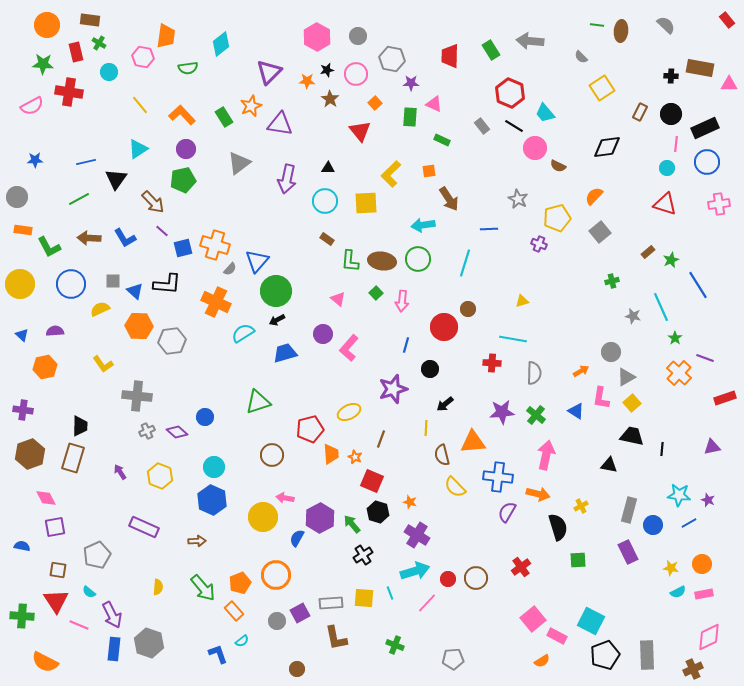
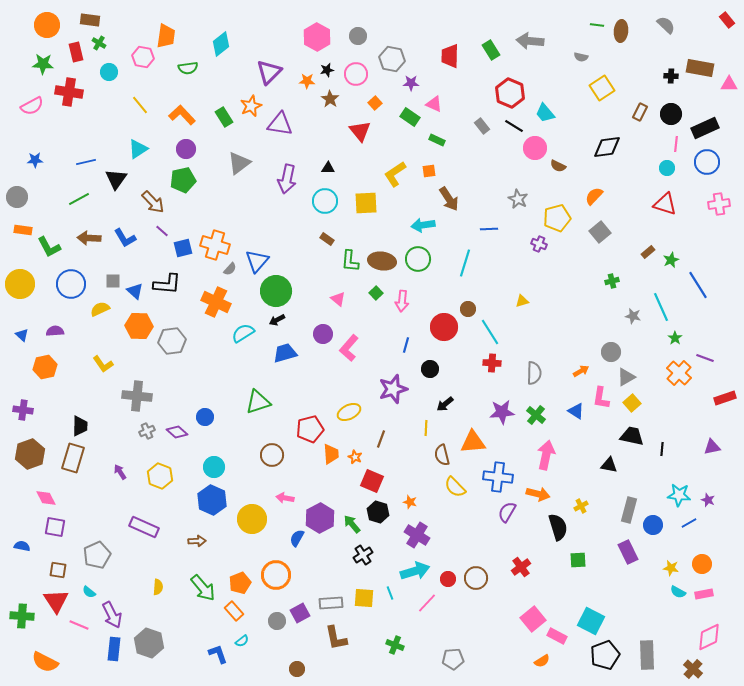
gray semicircle at (581, 57): rotated 32 degrees counterclockwise
green rectangle at (410, 117): rotated 60 degrees counterclockwise
green rectangle at (442, 140): moved 5 px left
yellow L-shape at (391, 174): moved 4 px right; rotated 12 degrees clockwise
cyan line at (513, 339): moved 23 px left, 7 px up; rotated 48 degrees clockwise
yellow circle at (263, 517): moved 11 px left, 2 px down
purple square at (55, 527): rotated 20 degrees clockwise
cyan semicircle at (678, 592): rotated 56 degrees clockwise
brown cross at (693, 669): rotated 24 degrees counterclockwise
